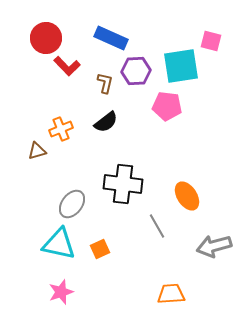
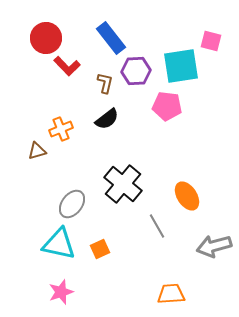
blue rectangle: rotated 28 degrees clockwise
black semicircle: moved 1 px right, 3 px up
black cross: rotated 33 degrees clockwise
